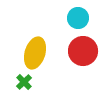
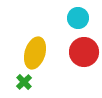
red circle: moved 1 px right, 1 px down
